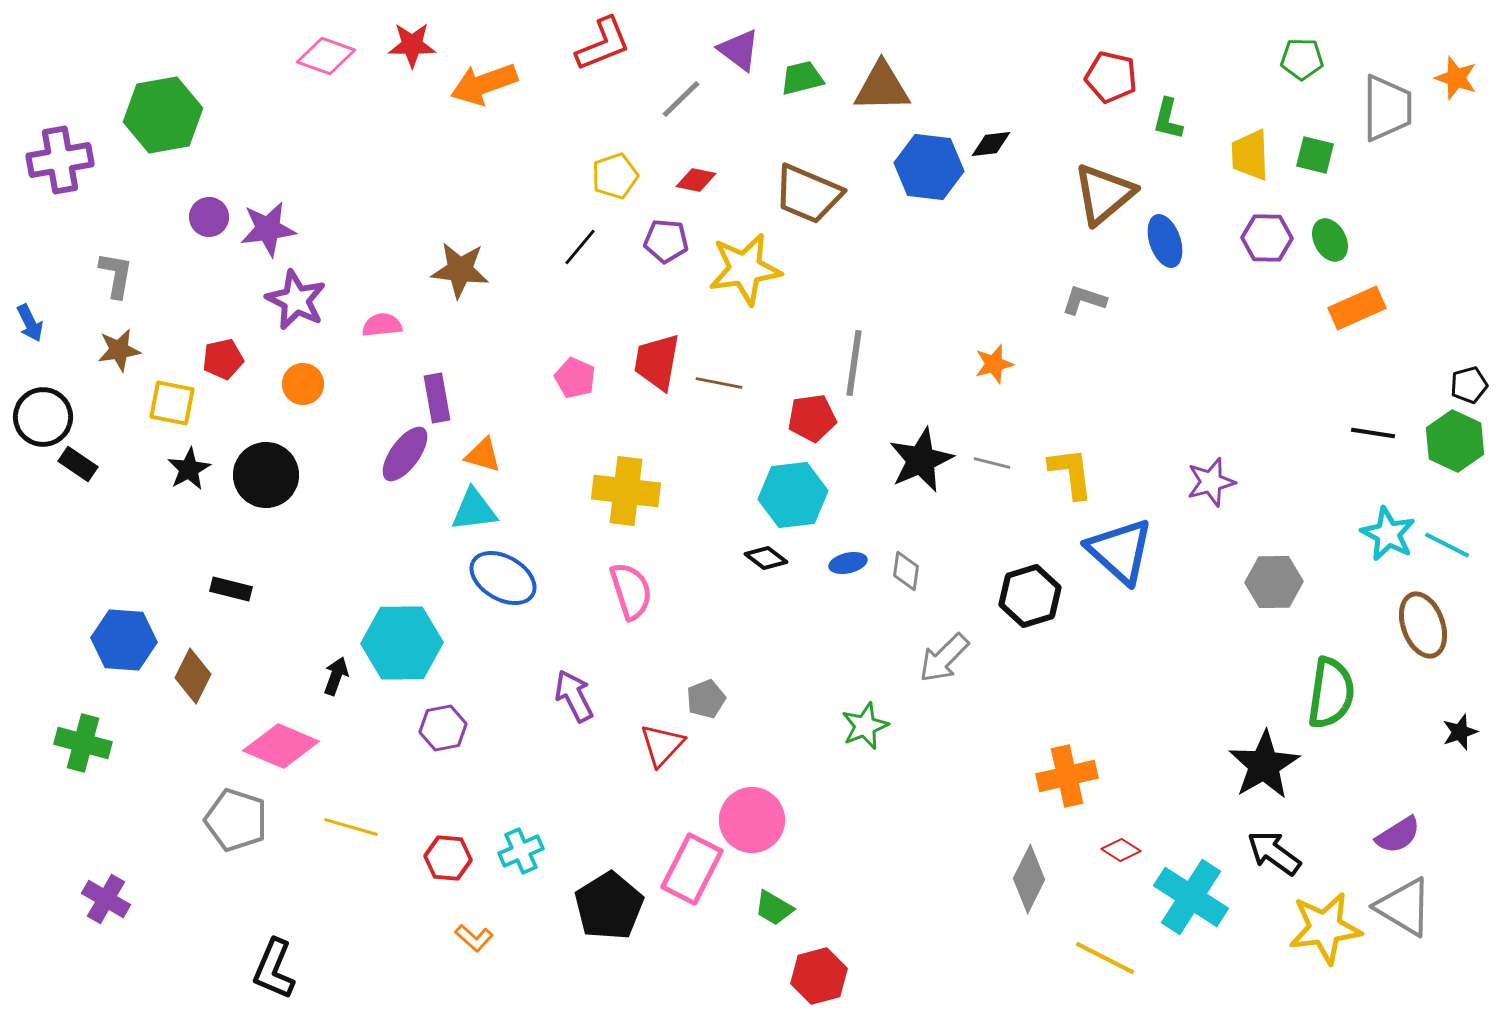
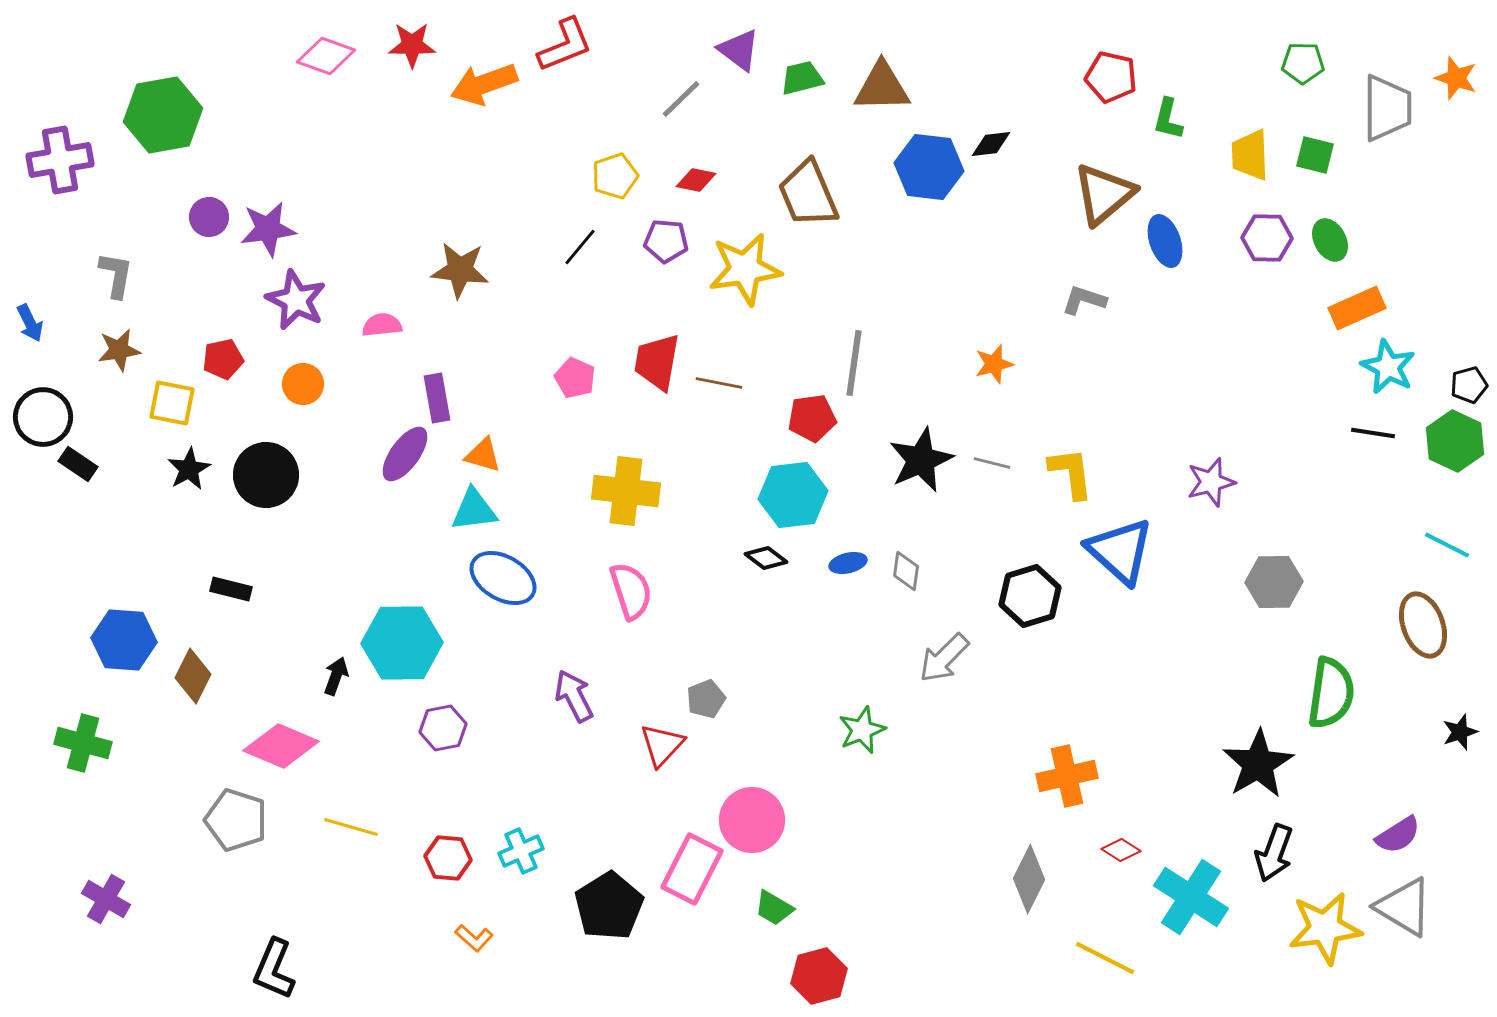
red L-shape at (603, 44): moved 38 px left, 1 px down
green pentagon at (1302, 59): moved 1 px right, 4 px down
brown trapezoid at (808, 194): rotated 44 degrees clockwise
cyan star at (1388, 534): moved 167 px up
green star at (865, 726): moved 3 px left, 4 px down
black star at (1264, 765): moved 6 px left, 1 px up
black arrow at (1274, 853): rotated 106 degrees counterclockwise
